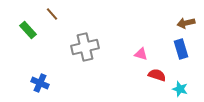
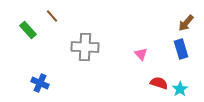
brown line: moved 2 px down
brown arrow: rotated 36 degrees counterclockwise
gray cross: rotated 16 degrees clockwise
pink triangle: rotated 32 degrees clockwise
red semicircle: moved 2 px right, 8 px down
cyan star: rotated 21 degrees clockwise
